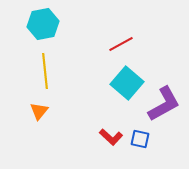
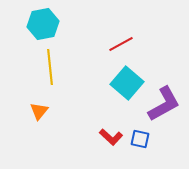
yellow line: moved 5 px right, 4 px up
